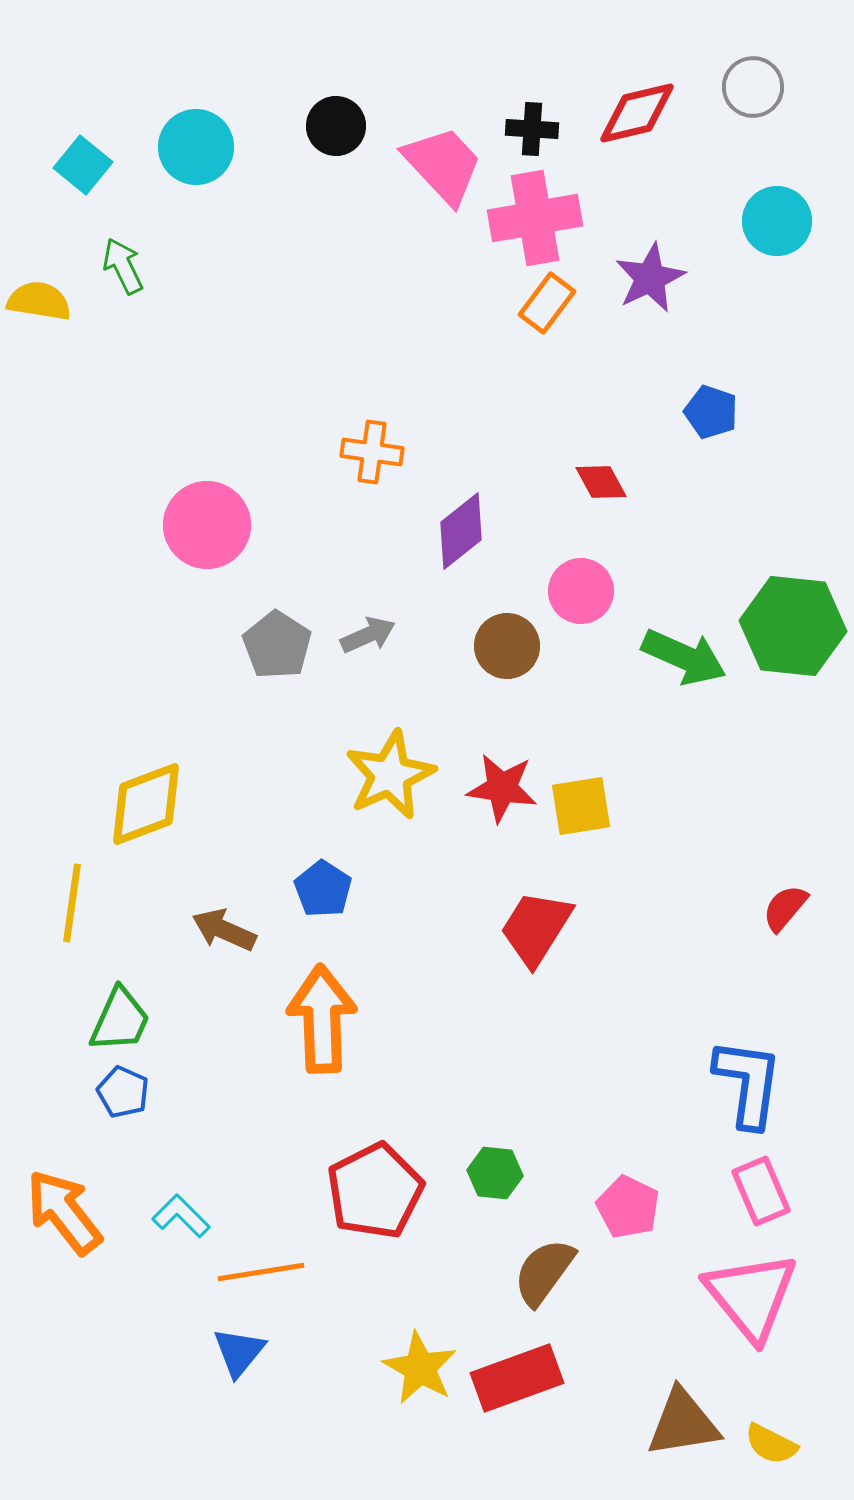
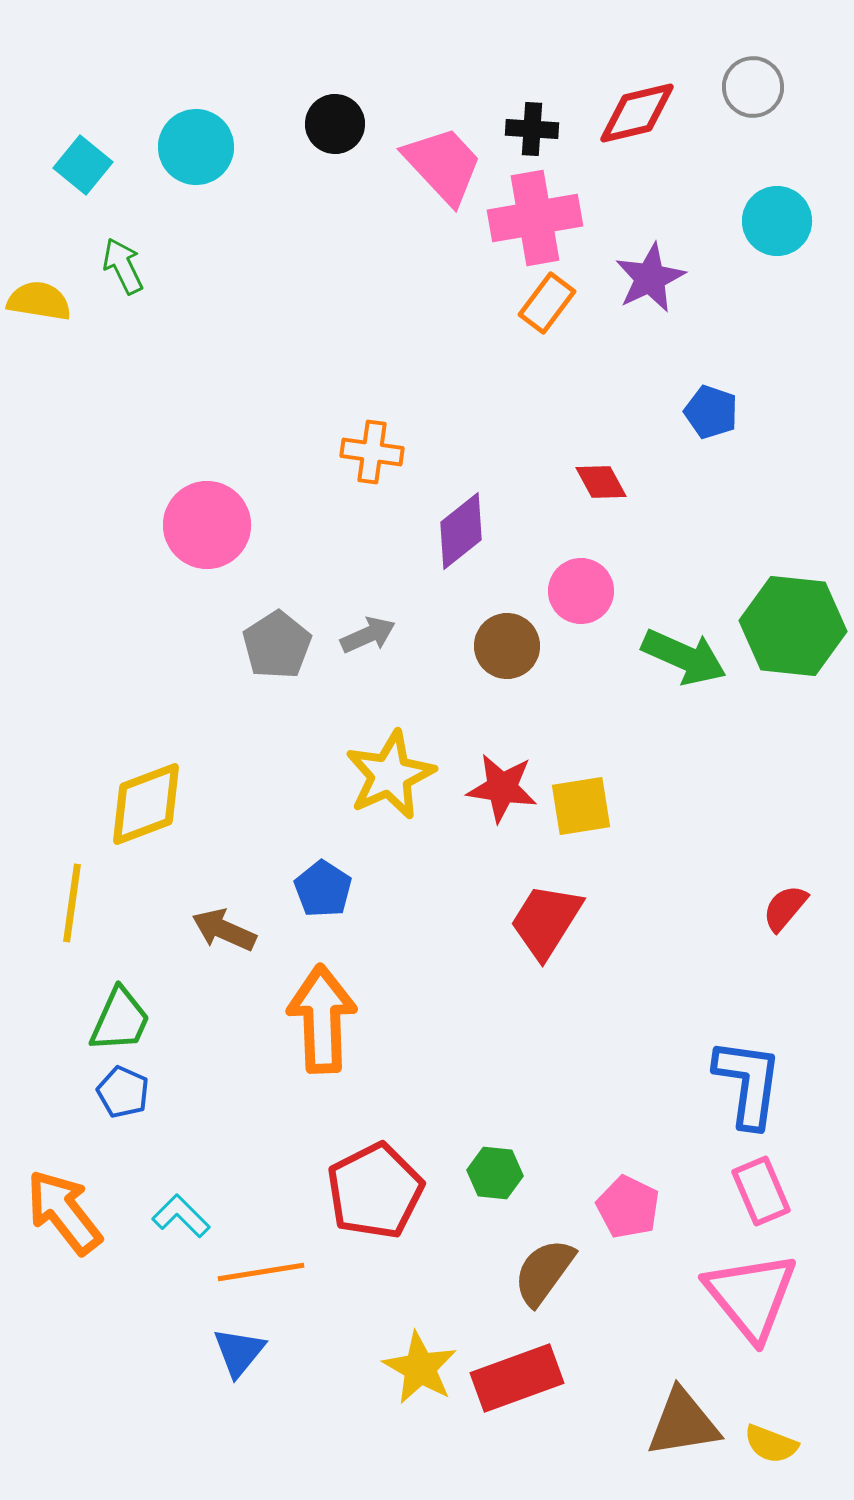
black circle at (336, 126): moved 1 px left, 2 px up
gray pentagon at (277, 645): rotated 6 degrees clockwise
red trapezoid at (536, 928): moved 10 px right, 7 px up
yellow semicircle at (771, 1444): rotated 6 degrees counterclockwise
